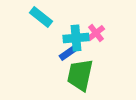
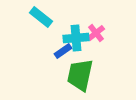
blue rectangle: moved 5 px left, 2 px up
